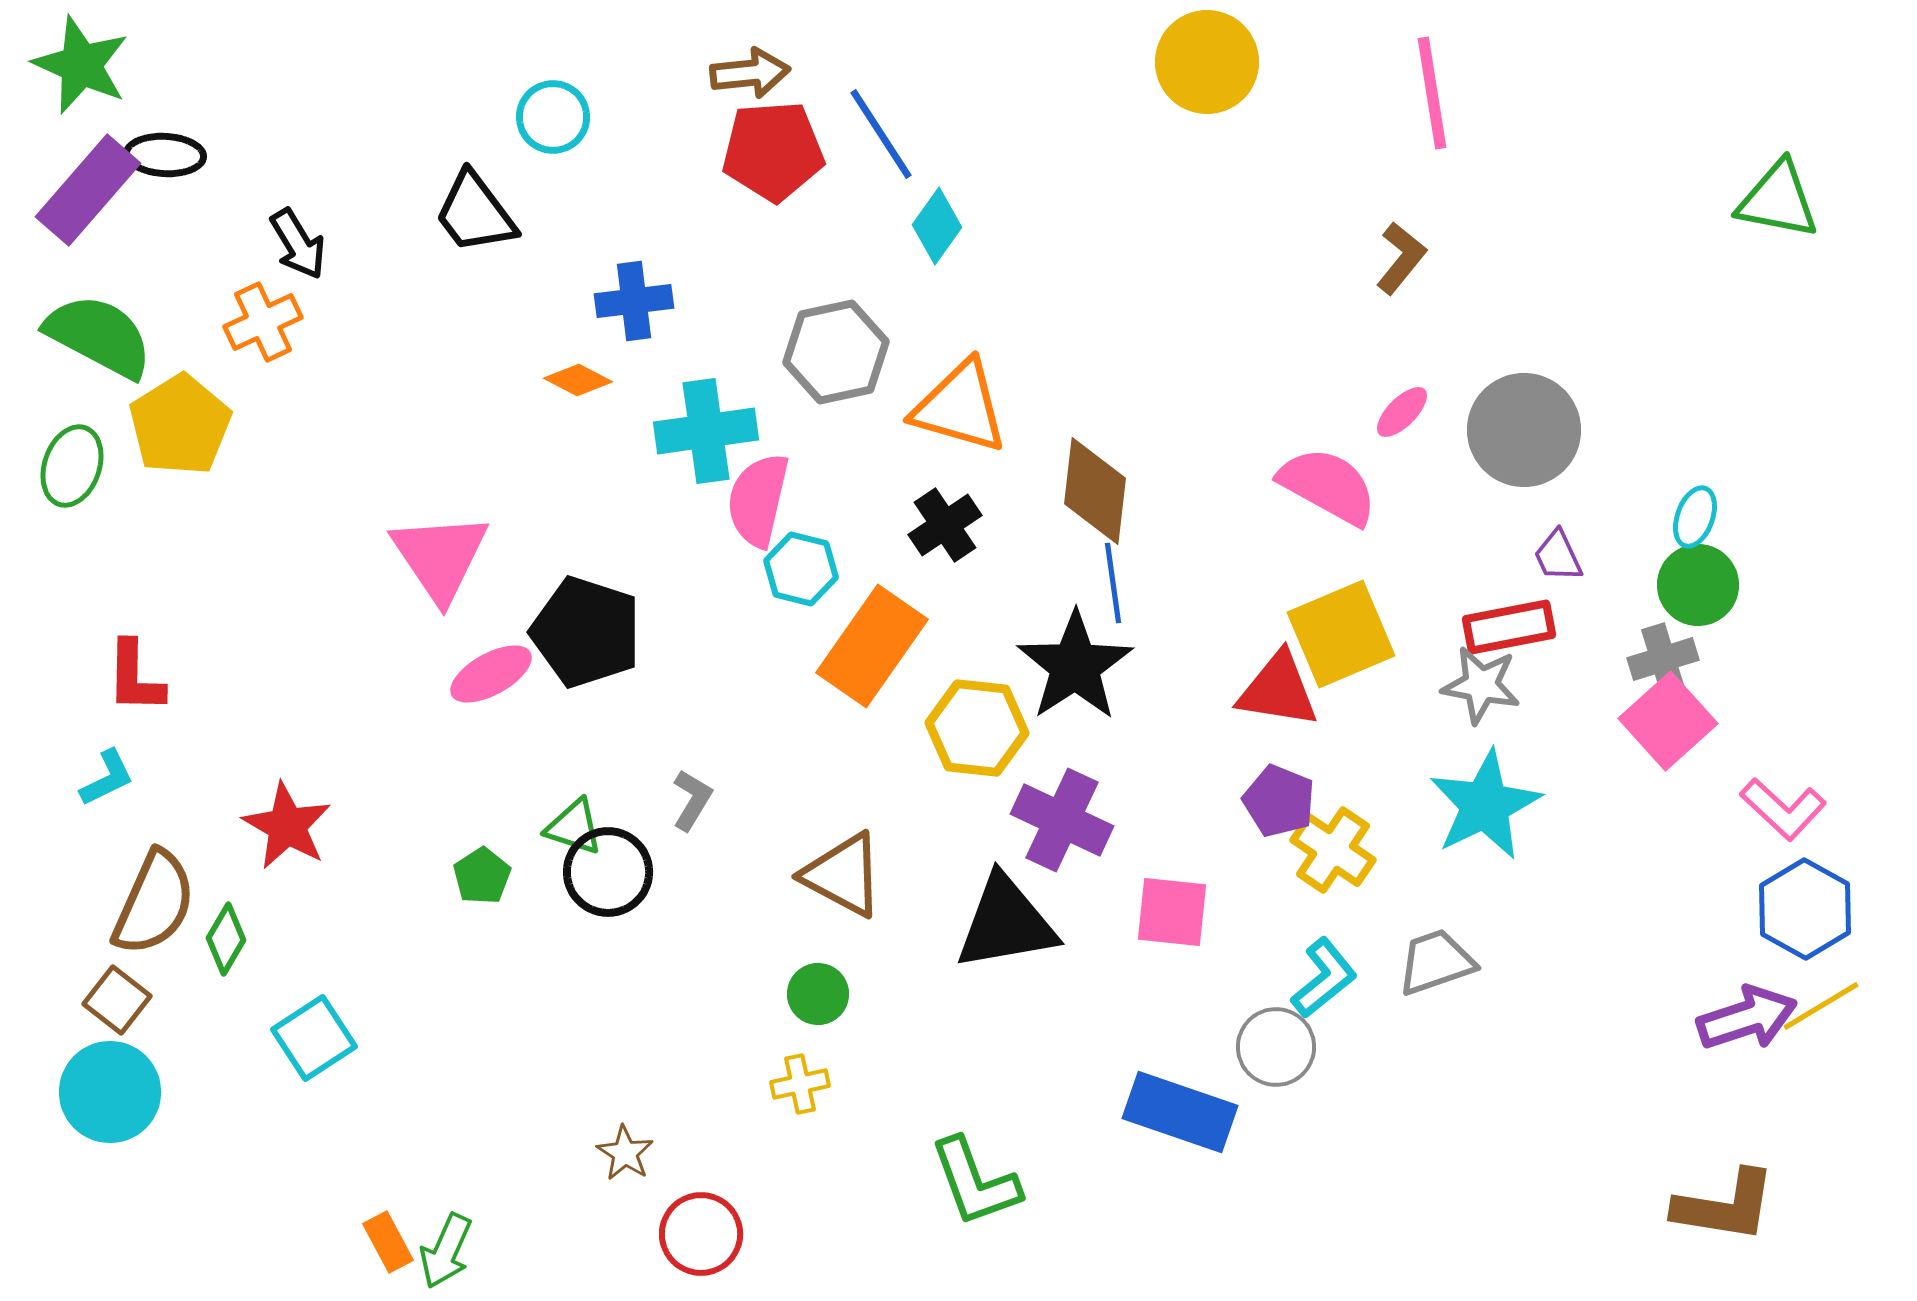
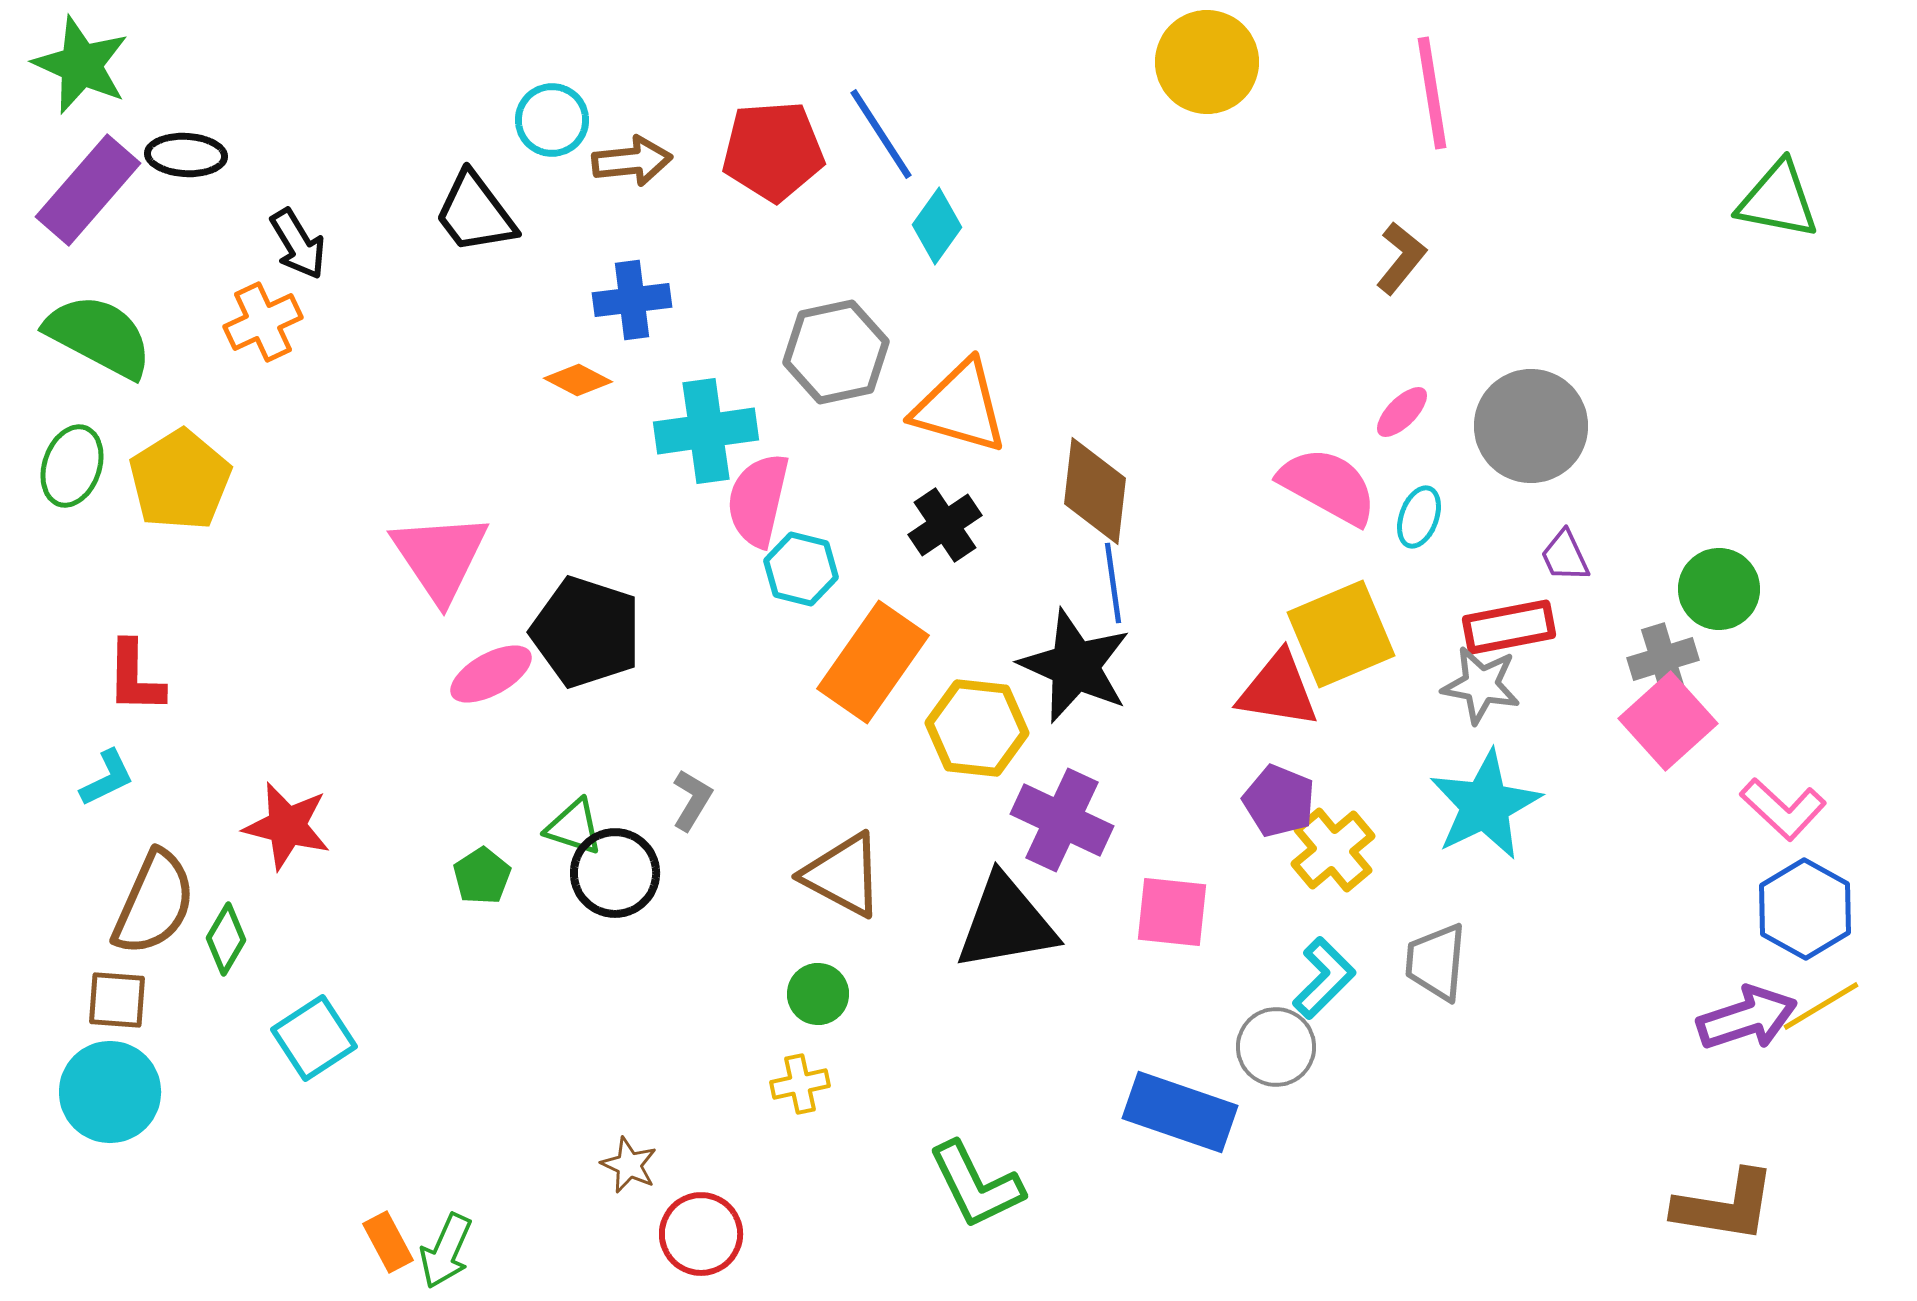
brown arrow at (750, 73): moved 118 px left, 88 px down
cyan circle at (553, 117): moved 1 px left, 3 px down
black ellipse at (165, 155): moved 21 px right
blue cross at (634, 301): moved 2 px left, 1 px up
yellow pentagon at (180, 425): moved 55 px down
gray circle at (1524, 430): moved 7 px right, 4 px up
cyan ellipse at (1695, 517): moved 276 px left
purple trapezoid at (1558, 556): moved 7 px right
green circle at (1698, 585): moved 21 px right, 4 px down
orange rectangle at (872, 646): moved 1 px right, 16 px down
black star at (1075, 666): rotated 15 degrees counterclockwise
red star at (287, 826): rotated 16 degrees counterclockwise
yellow cross at (1333, 850): rotated 16 degrees clockwise
black circle at (608, 872): moved 7 px right, 1 px down
gray trapezoid at (1436, 962): rotated 66 degrees counterclockwise
cyan L-shape at (1324, 978): rotated 6 degrees counterclockwise
brown square at (117, 1000): rotated 34 degrees counterclockwise
brown star at (625, 1153): moved 4 px right, 12 px down; rotated 8 degrees counterclockwise
green L-shape at (975, 1182): moved 1 px right, 3 px down; rotated 6 degrees counterclockwise
